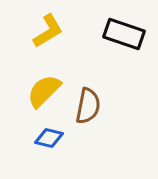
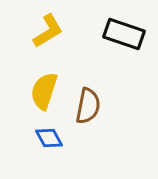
yellow semicircle: rotated 27 degrees counterclockwise
blue diamond: rotated 48 degrees clockwise
